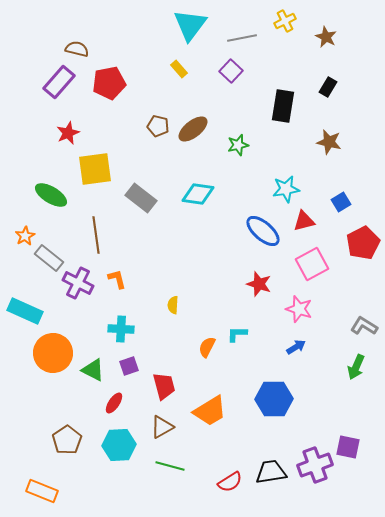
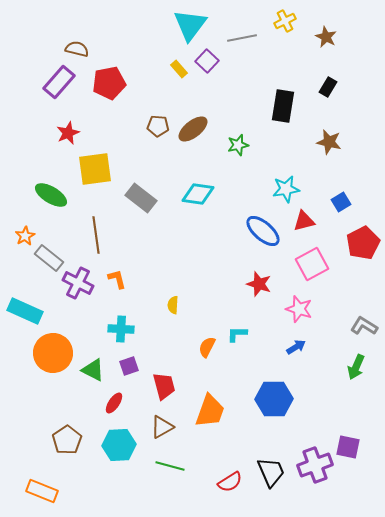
purple square at (231, 71): moved 24 px left, 10 px up
brown pentagon at (158, 126): rotated 10 degrees counterclockwise
orange trapezoid at (210, 411): rotated 39 degrees counterclockwise
black trapezoid at (271, 472): rotated 76 degrees clockwise
